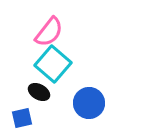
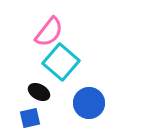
cyan square: moved 8 px right, 2 px up
blue square: moved 8 px right
